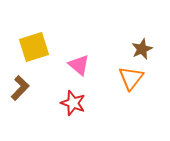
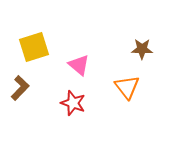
brown star: rotated 25 degrees clockwise
orange triangle: moved 4 px left, 9 px down; rotated 16 degrees counterclockwise
